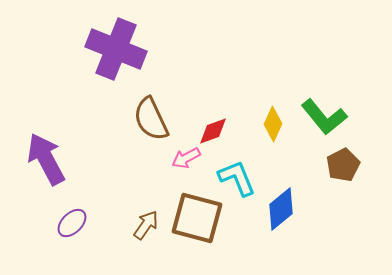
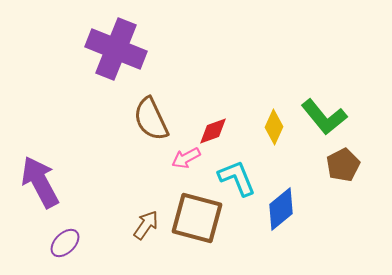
yellow diamond: moved 1 px right, 3 px down
purple arrow: moved 6 px left, 23 px down
purple ellipse: moved 7 px left, 20 px down
